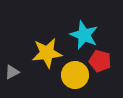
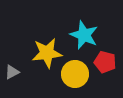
red pentagon: moved 5 px right, 1 px down
yellow circle: moved 1 px up
